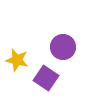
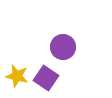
yellow star: moved 16 px down
